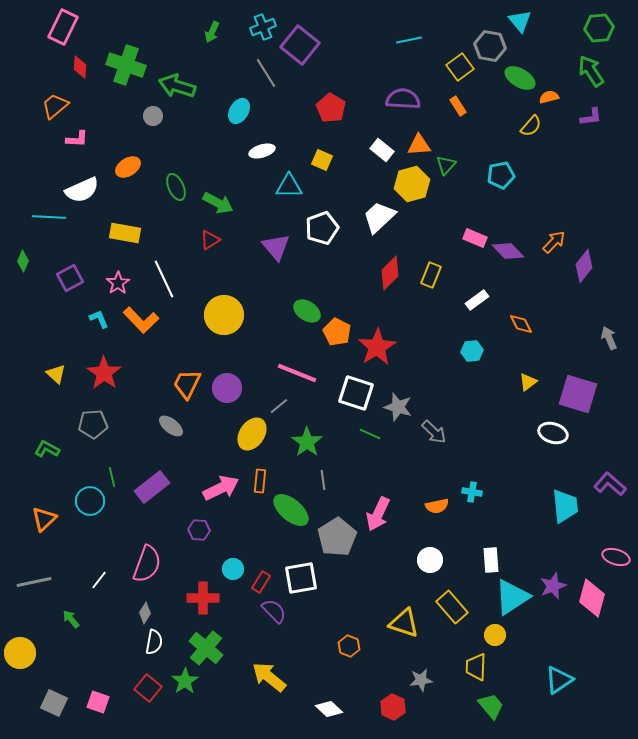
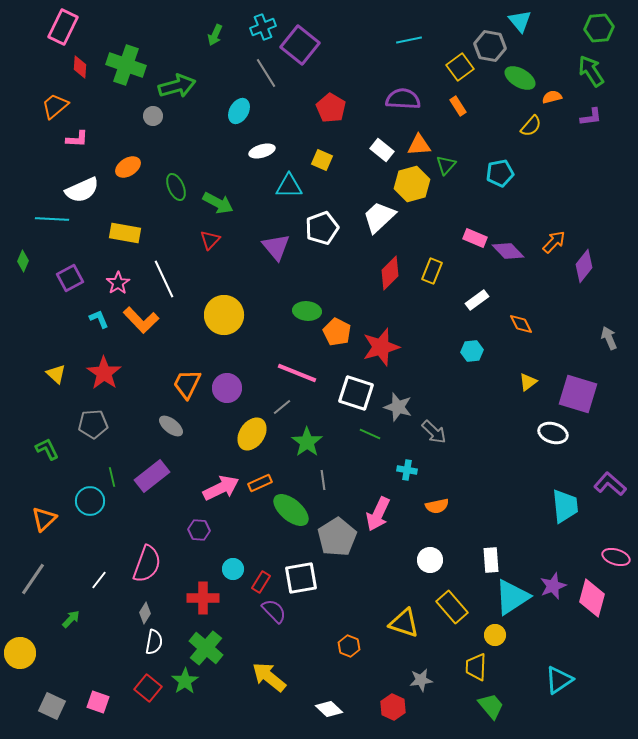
green arrow at (212, 32): moved 3 px right, 3 px down
green arrow at (177, 86): rotated 147 degrees clockwise
orange semicircle at (549, 97): moved 3 px right
cyan pentagon at (501, 175): moved 1 px left, 2 px up
cyan line at (49, 217): moved 3 px right, 2 px down
red triangle at (210, 240): rotated 15 degrees counterclockwise
yellow rectangle at (431, 275): moved 1 px right, 4 px up
green ellipse at (307, 311): rotated 28 degrees counterclockwise
red star at (377, 347): moved 4 px right; rotated 15 degrees clockwise
gray line at (279, 406): moved 3 px right, 1 px down
green L-shape at (47, 449): rotated 35 degrees clockwise
orange rectangle at (260, 481): moved 2 px down; rotated 60 degrees clockwise
purple rectangle at (152, 487): moved 11 px up
cyan cross at (472, 492): moved 65 px left, 22 px up
gray line at (34, 582): moved 1 px left, 3 px up; rotated 44 degrees counterclockwise
green arrow at (71, 619): rotated 84 degrees clockwise
gray square at (54, 703): moved 2 px left, 3 px down
